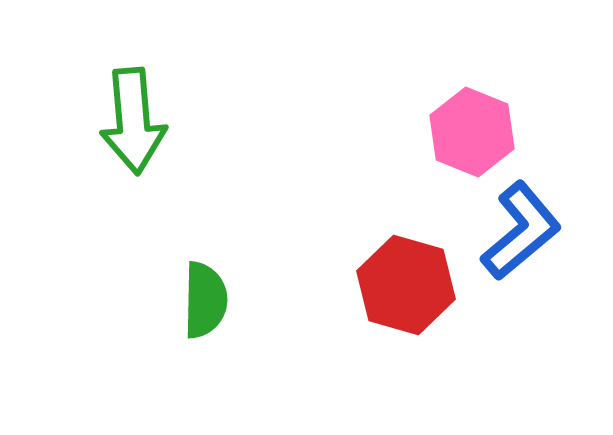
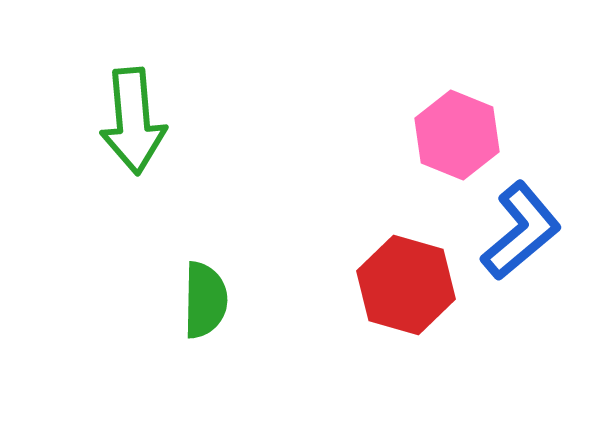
pink hexagon: moved 15 px left, 3 px down
